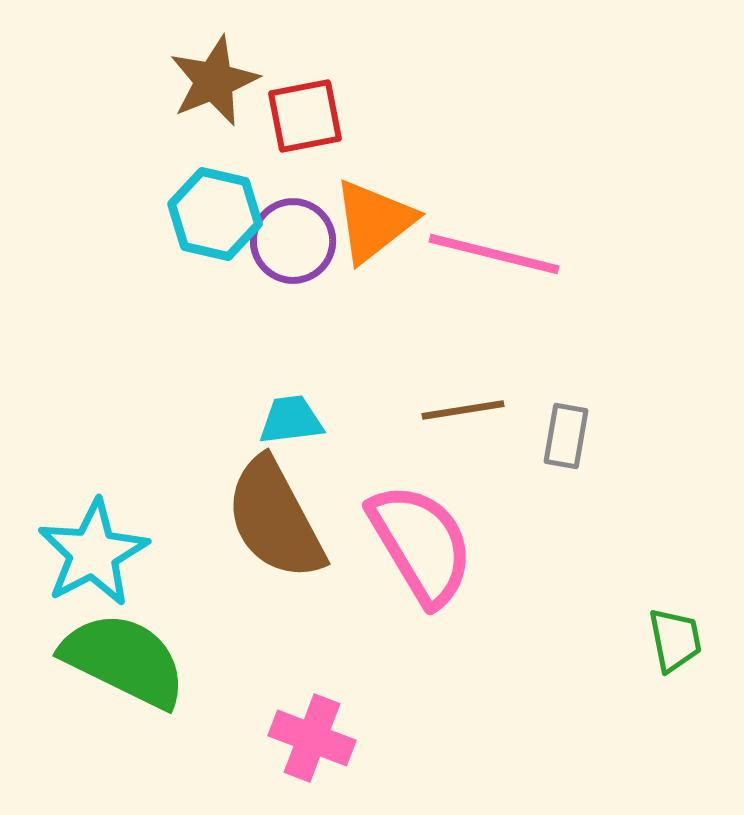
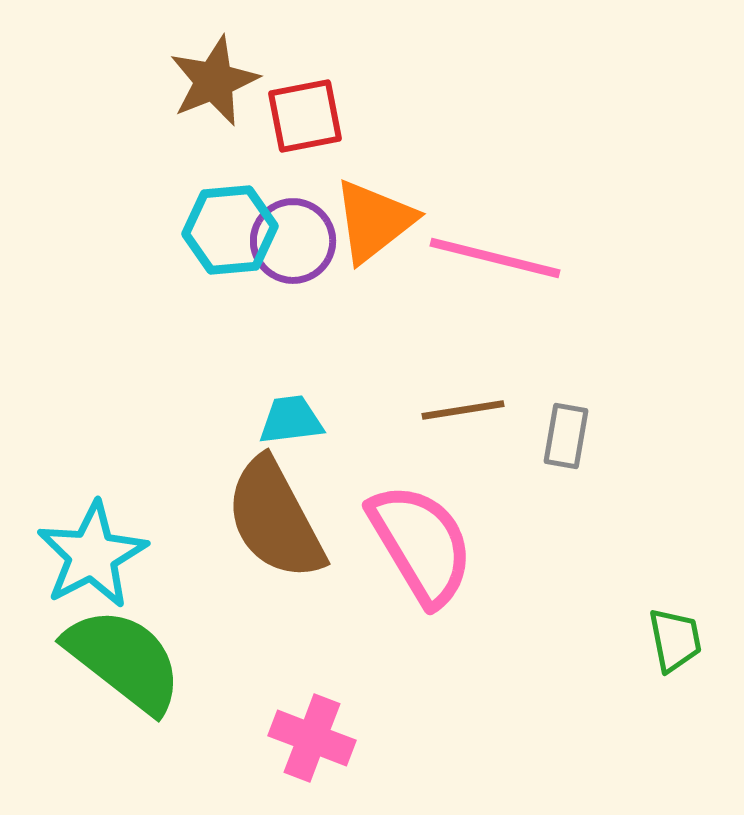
cyan hexagon: moved 15 px right, 16 px down; rotated 18 degrees counterclockwise
pink line: moved 1 px right, 4 px down
cyan star: moved 1 px left, 2 px down
green semicircle: rotated 12 degrees clockwise
